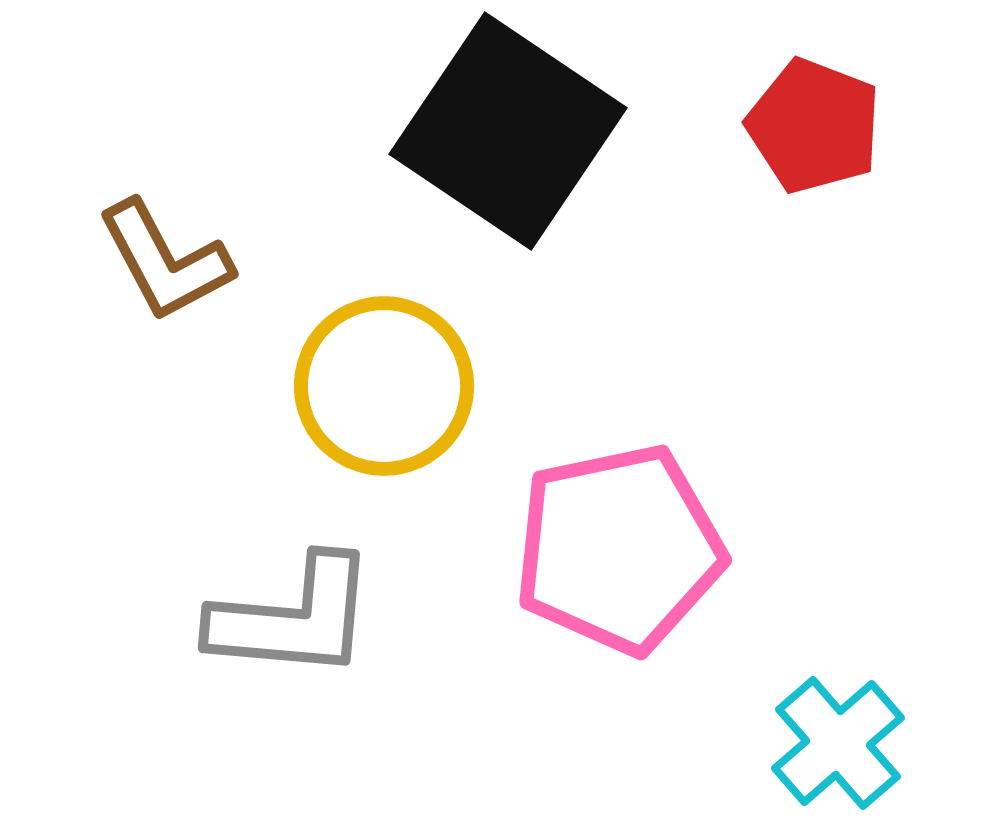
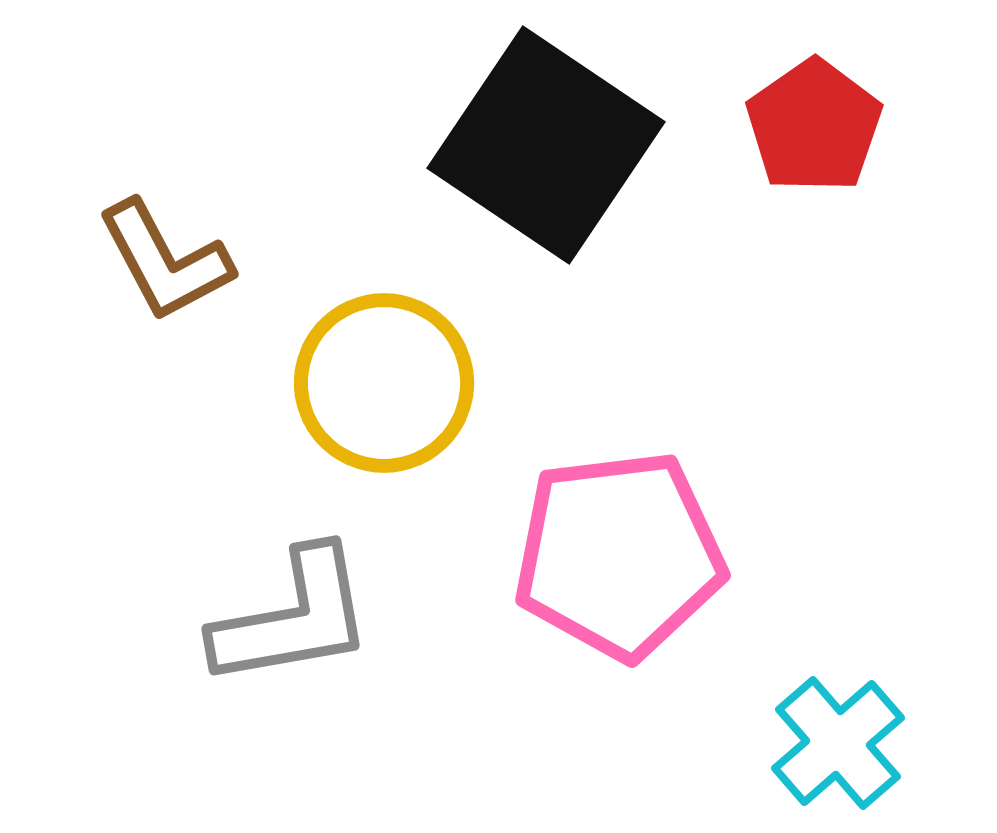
red pentagon: rotated 16 degrees clockwise
black square: moved 38 px right, 14 px down
yellow circle: moved 3 px up
pink pentagon: moved 6 px down; rotated 5 degrees clockwise
gray L-shape: rotated 15 degrees counterclockwise
